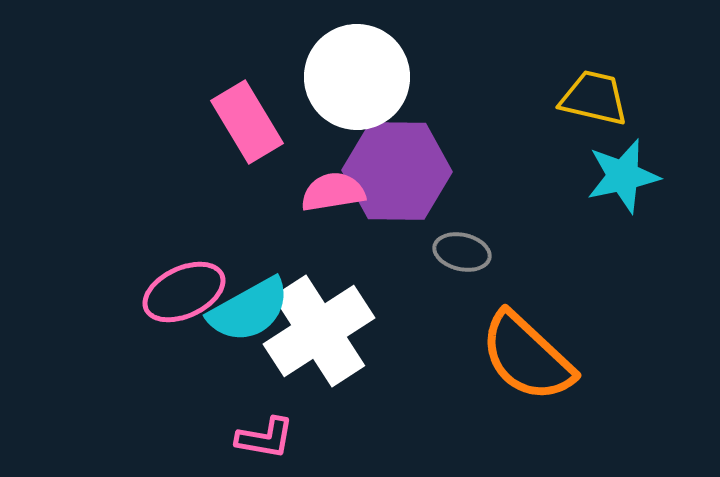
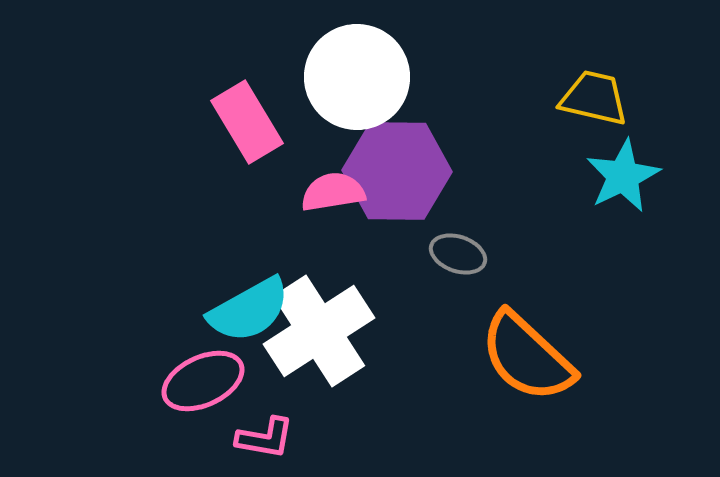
cyan star: rotated 14 degrees counterclockwise
gray ellipse: moved 4 px left, 2 px down; rotated 6 degrees clockwise
pink ellipse: moved 19 px right, 89 px down
